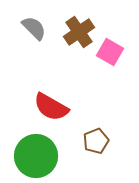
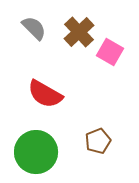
brown cross: rotated 8 degrees counterclockwise
red semicircle: moved 6 px left, 13 px up
brown pentagon: moved 2 px right
green circle: moved 4 px up
